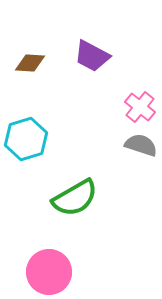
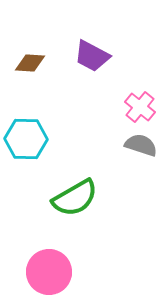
cyan hexagon: rotated 18 degrees clockwise
